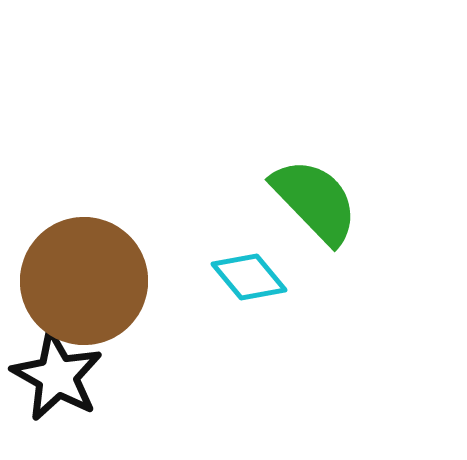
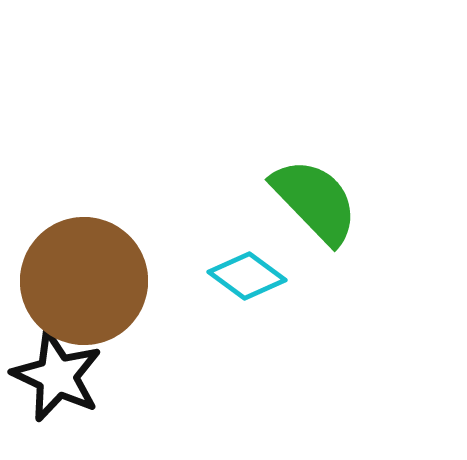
cyan diamond: moved 2 px left, 1 px up; rotated 14 degrees counterclockwise
black star: rotated 4 degrees counterclockwise
